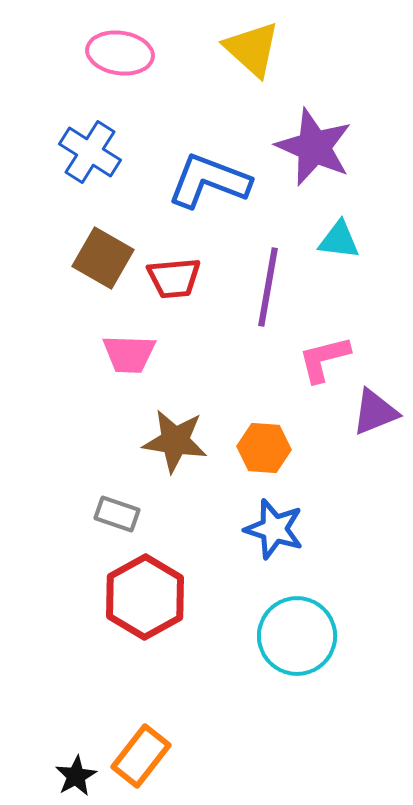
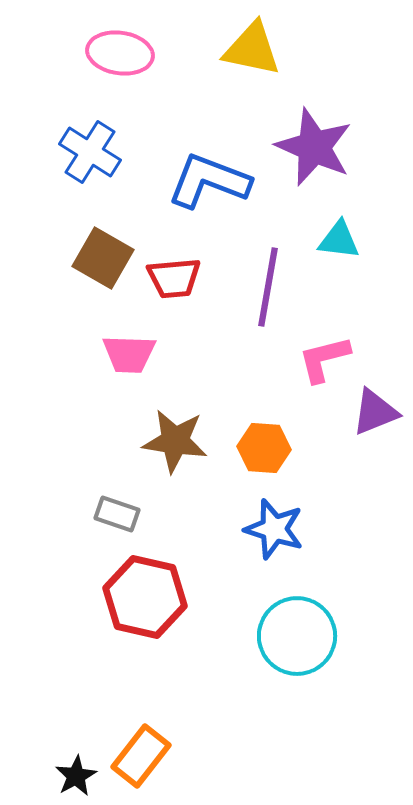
yellow triangle: rotated 30 degrees counterclockwise
red hexagon: rotated 18 degrees counterclockwise
